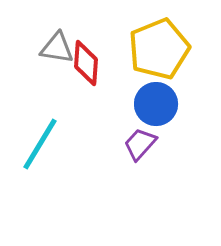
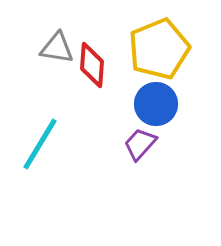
red diamond: moved 6 px right, 2 px down
